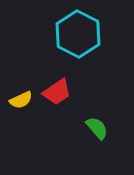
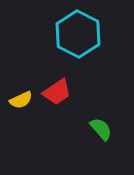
green semicircle: moved 4 px right, 1 px down
